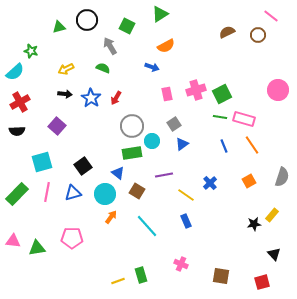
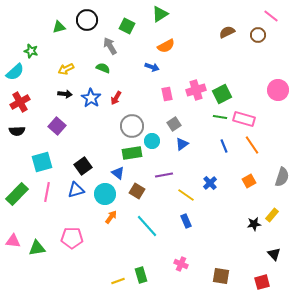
blue triangle at (73, 193): moved 3 px right, 3 px up
